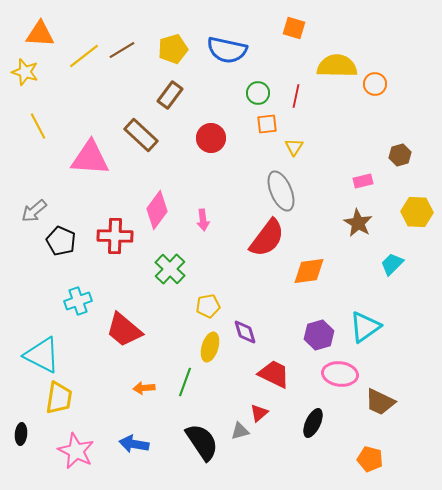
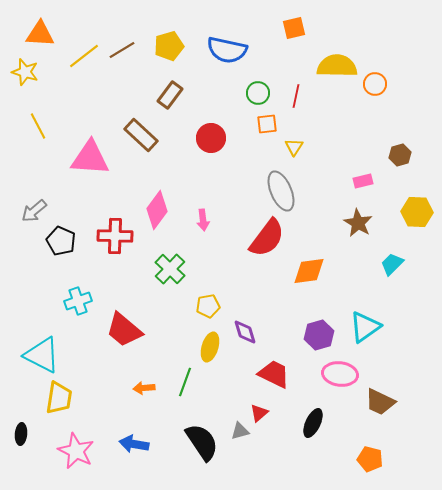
orange square at (294, 28): rotated 30 degrees counterclockwise
yellow pentagon at (173, 49): moved 4 px left, 3 px up
